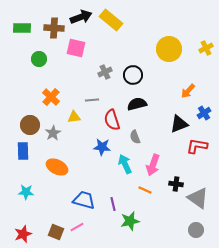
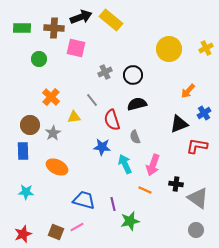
gray line: rotated 56 degrees clockwise
